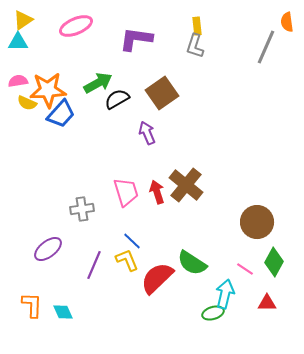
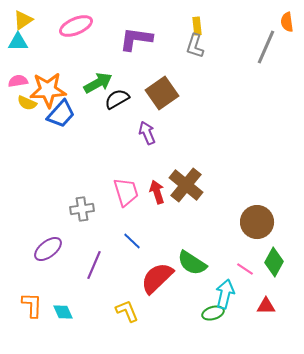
yellow L-shape: moved 51 px down
red triangle: moved 1 px left, 3 px down
